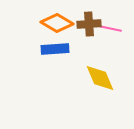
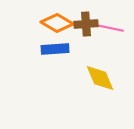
brown cross: moved 3 px left
pink line: moved 2 px right
